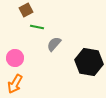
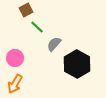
green line: rotated 32 degrees clockwise
black hexagon: moved 12 px left, 2 px down; rotated 20 degrees clockwise
